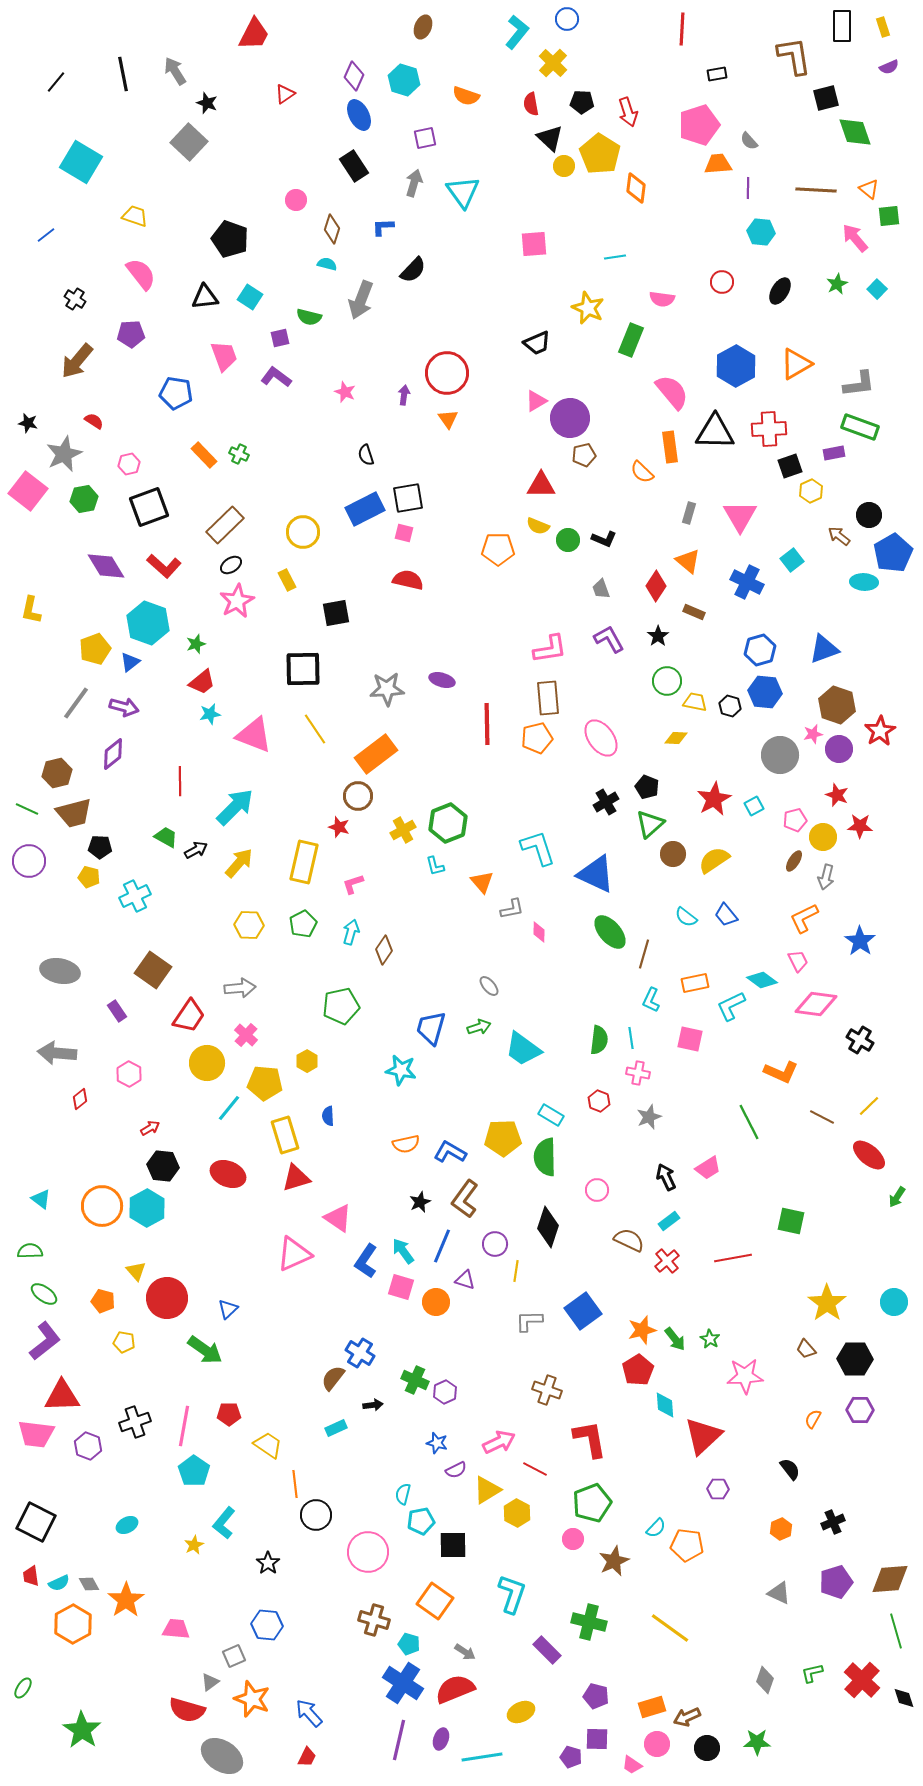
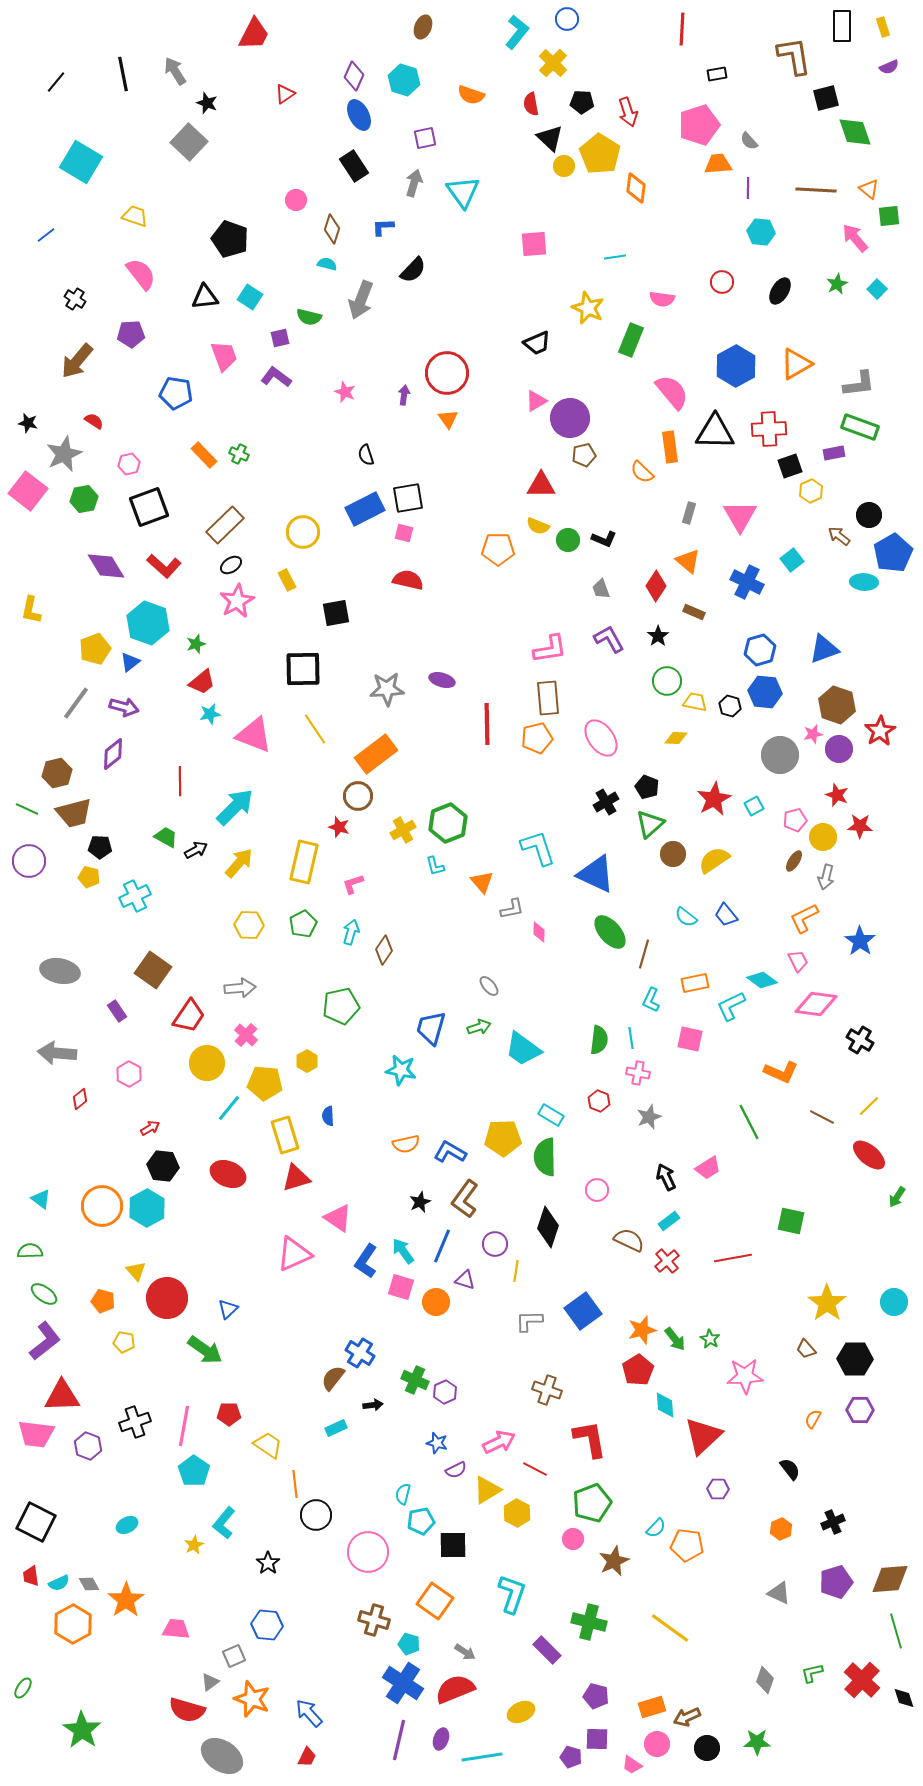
orange semicircle at (466, 96): moved 5 px right, 1 px up
